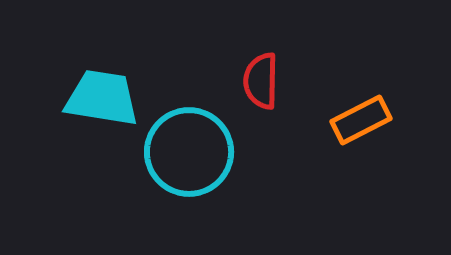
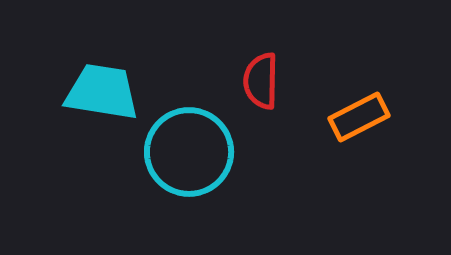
cyan trapezoid: moved 6 px up
orange rectangle: moved 2 px left, 3 px up
